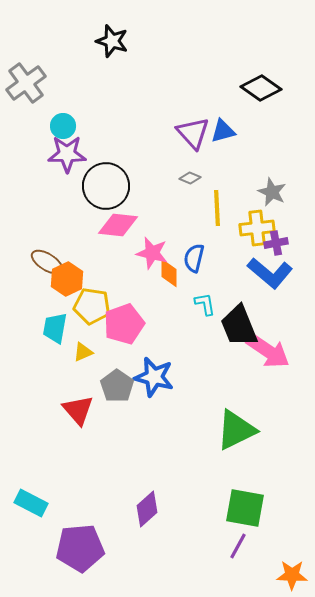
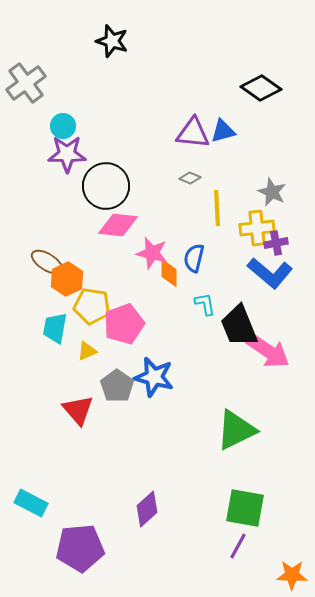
purple triangle: rotated 42 degrees counterclockwise
yellow triangle: moved 4 px right, 1 px up
